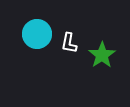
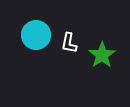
cyan circle: moved 1 px left, 1 px down
